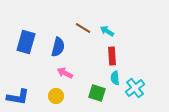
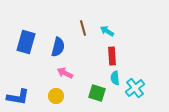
brown line: rotated 42 degrees clockwise
